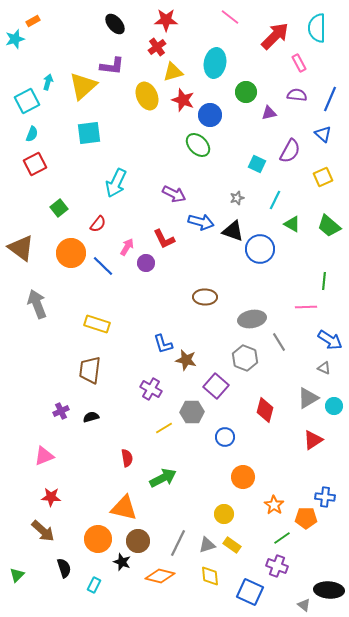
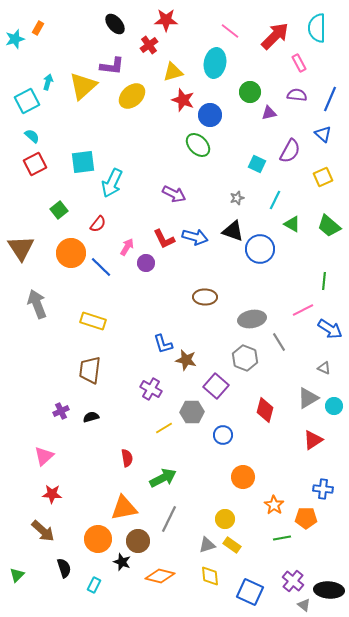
pink line at (230, 17): moved 14 px down
orange rectangle at (33, 21): moved 5 px right, 7 px down; rotated 32 degrees counterclockwise
red cross at (157, 47): moved 8 px left, 2 px up
green circle at (246, 92): moved 4 px right
yellow ellipse at (147, 96): moved 15 px left; rotated 72 degrees clockwise
cyan square at (89, 133): moved 6 px left, 29 px down
cyan semicircle at (32, 134): moved 2 px down; rotated 70 degrees counterclockwise
cyan arrow at (116, 183): moved 4 px left
green square at (59, 208): moved 2 px down
blue arrow at (201, 222): moved 6 px left, 15 px down
brown triangle at (21, 248): rotated 20 degrees clockwise
blue line at (103, 266): moved 2 px left, 1 px down
pink line at (306, 307): moved 3 px left, 3 px down; rotated 25 degrees counterclockwise
yellow rectangle at (97, 324): moved 4 px left, 3 px up
blue arrow at (330, 340): moved 11 px up
blue circle at (225, 437): moved 2 px left, 2 px up
pink triangle at (44, 456): rotated 20 degrees counterclockwise
red star at (51, 497): moved 1 px right, 3 px up
blue cross at (325, 497): moved 2 px left, 8 px up
orange triangle at (124, 508): rotated 24 degrees counterclockwise
yellow circle at (224, 514): moved 1 px right, 5 px down
green line at (282, 538): rotated 24 degrees clockwise
gray line at (178, 543): moved 9 px left, 24 px up
purple cross at (277, 566): moved 16 px right, 15 px down; rotated 20 degrees clockwise
